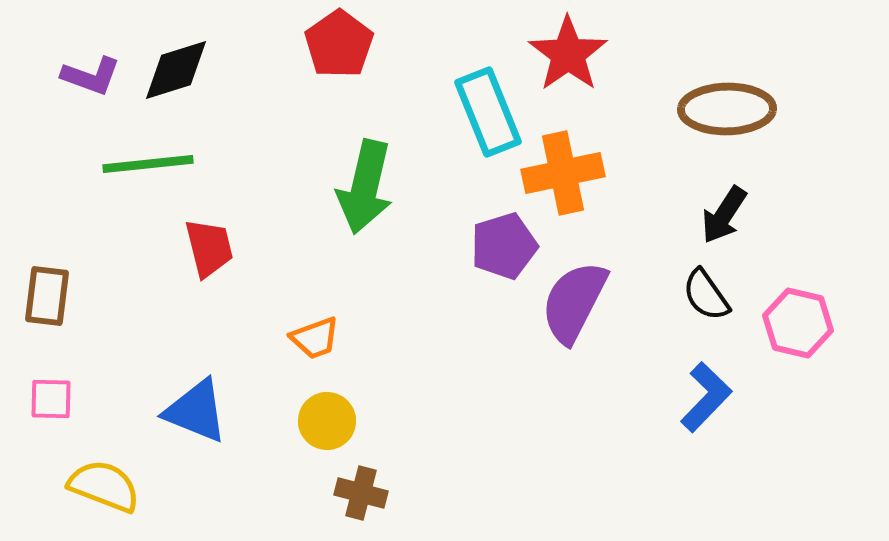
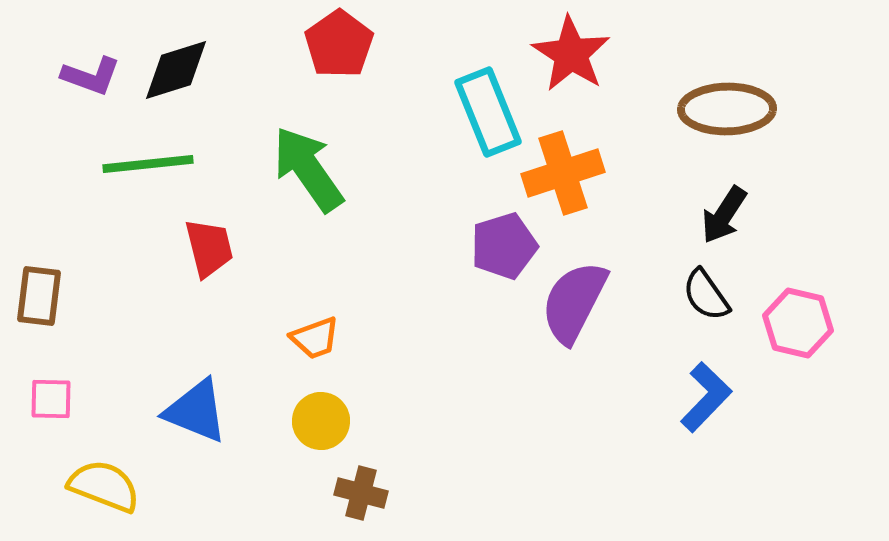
red star: moved 3 px right; rotated 4 degrees counterclockwise
orange cross: rotated 6 degrees counterclockwise
green arrow: moved 57 px left, 18 px up; rotated 132 degrees clockwise
brown rectangle: moved 8 px left
yellow circle: moved 6 px left
